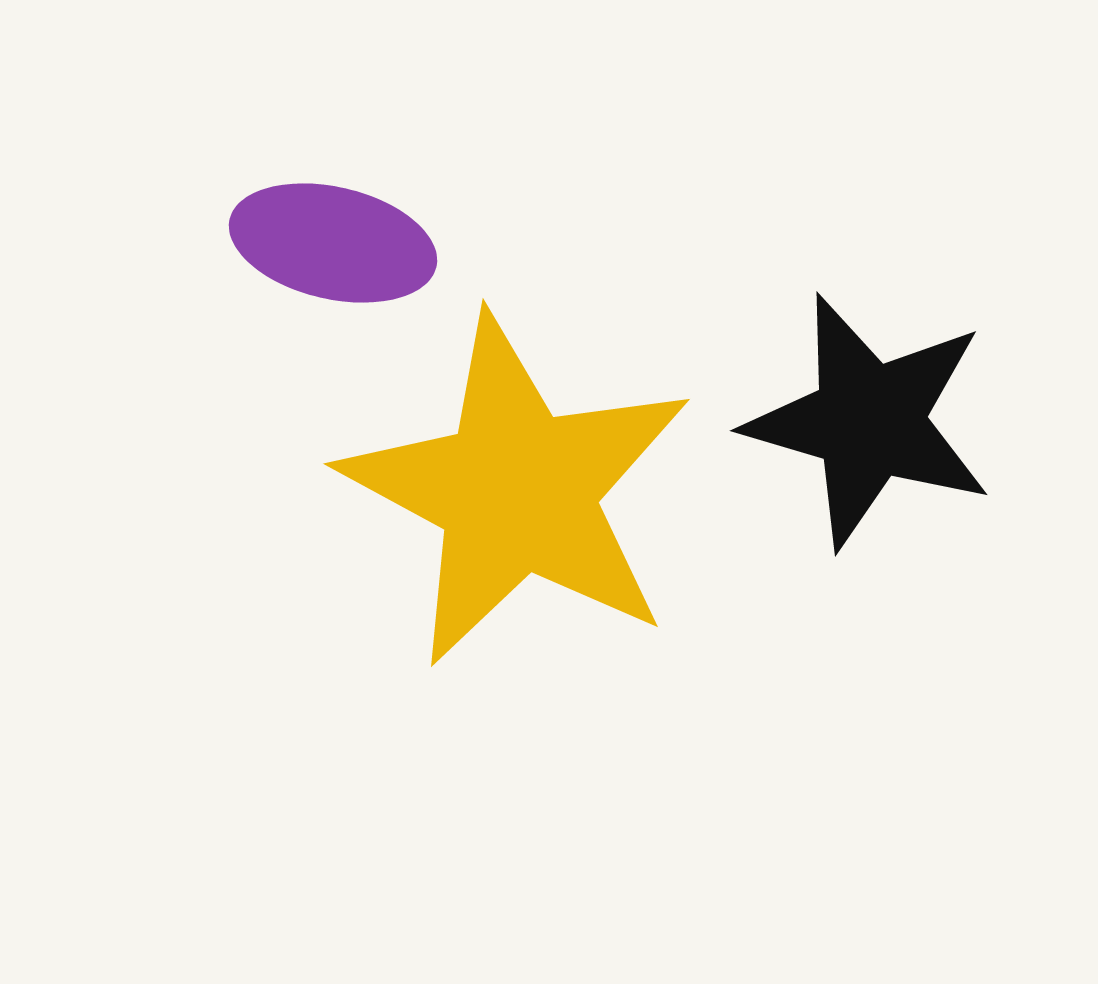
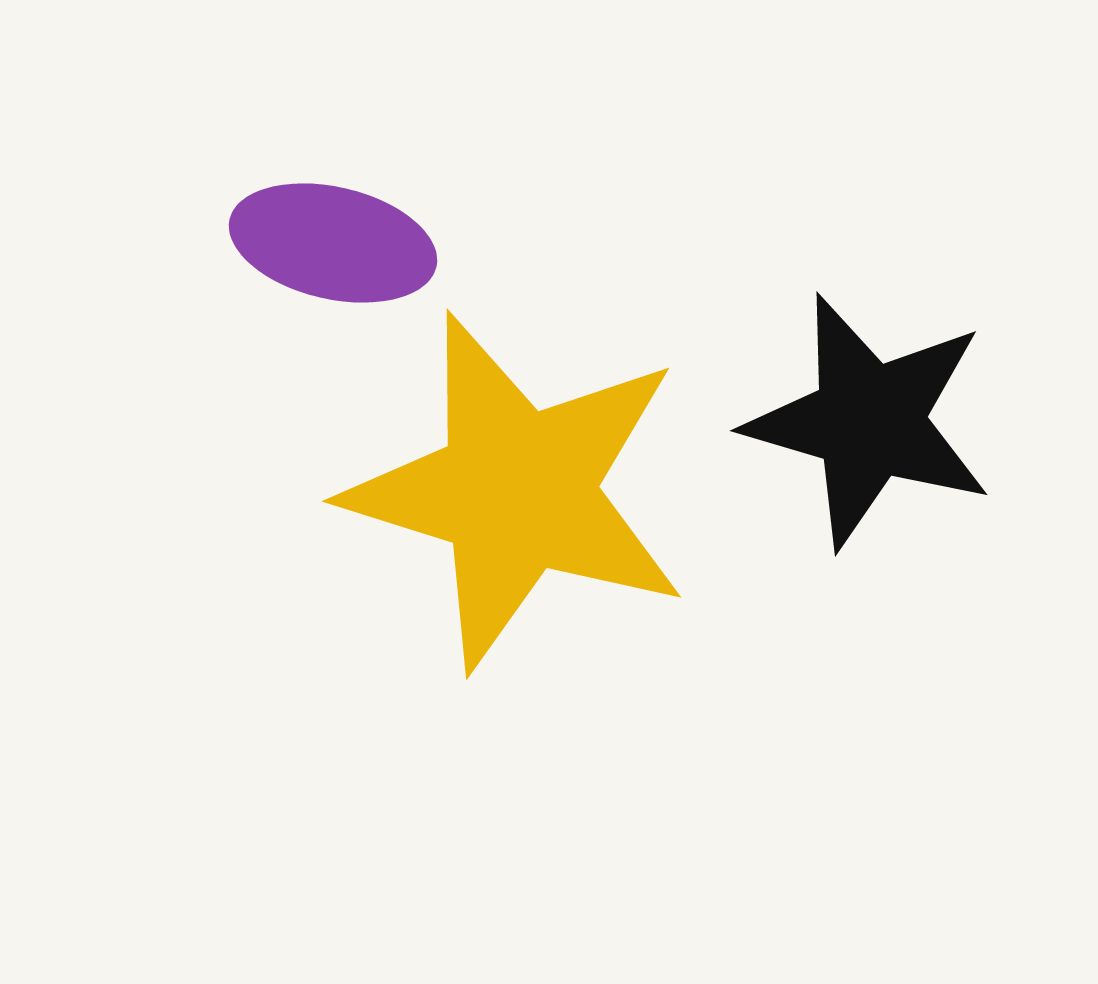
yellow star: rotated 11 degrees counterclockwise
